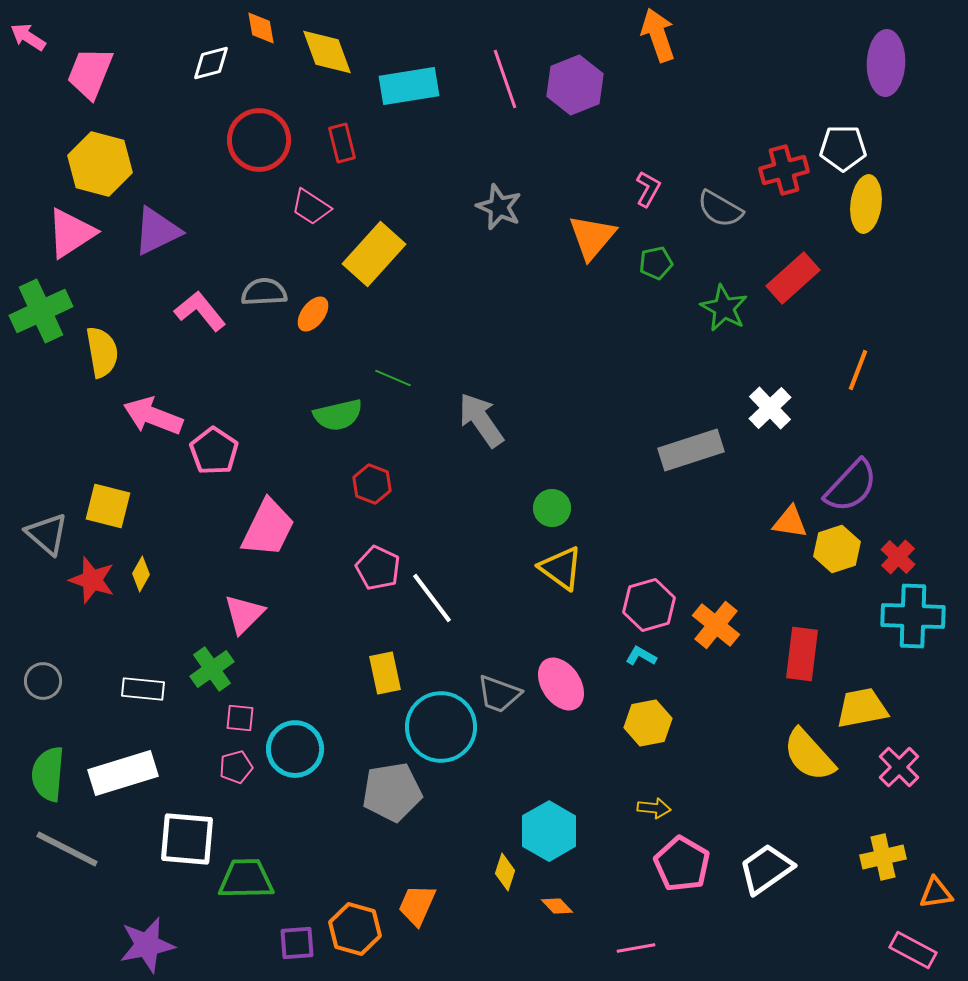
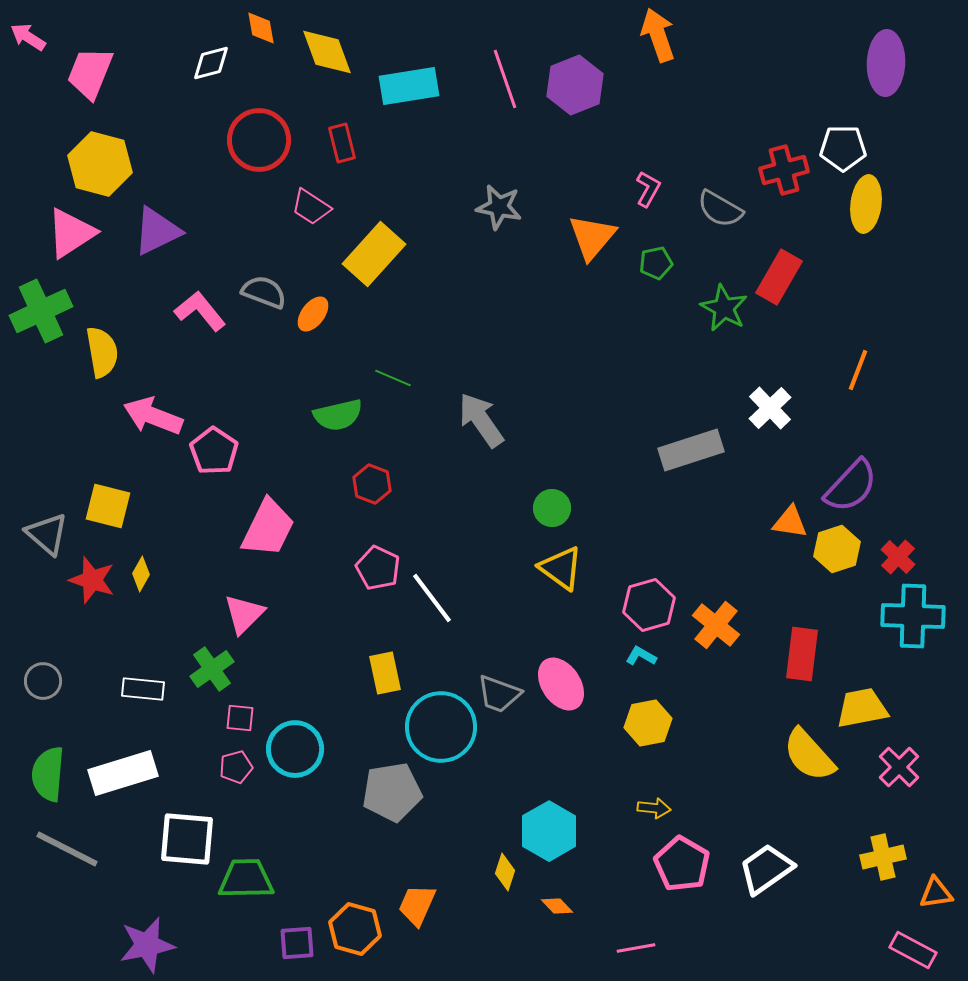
gray star at (499, 207): rotated 12 degrees counterclockwise
red rectangle at (793, 278): moved 14 px left, 1 px up; rotated 18 degrees counterclockwise
gray semicircle at (264, 292): rotated 24 degrees clockwise
